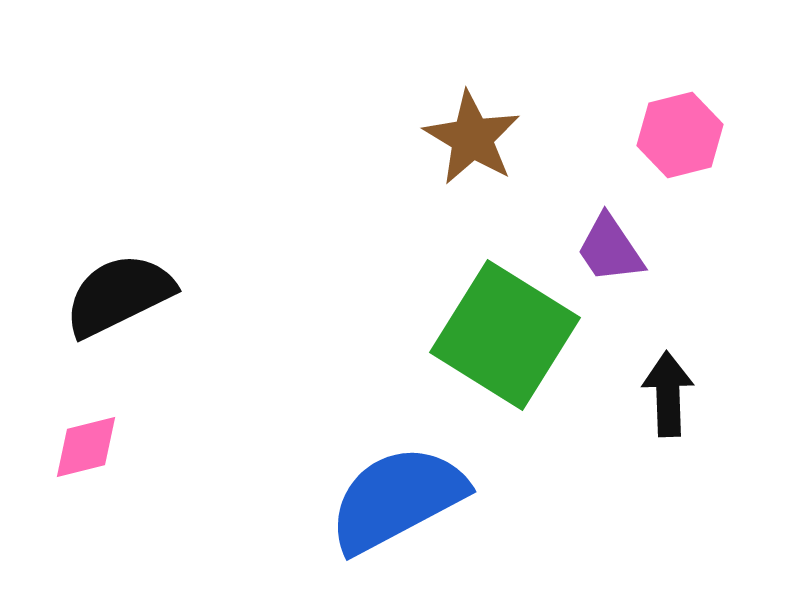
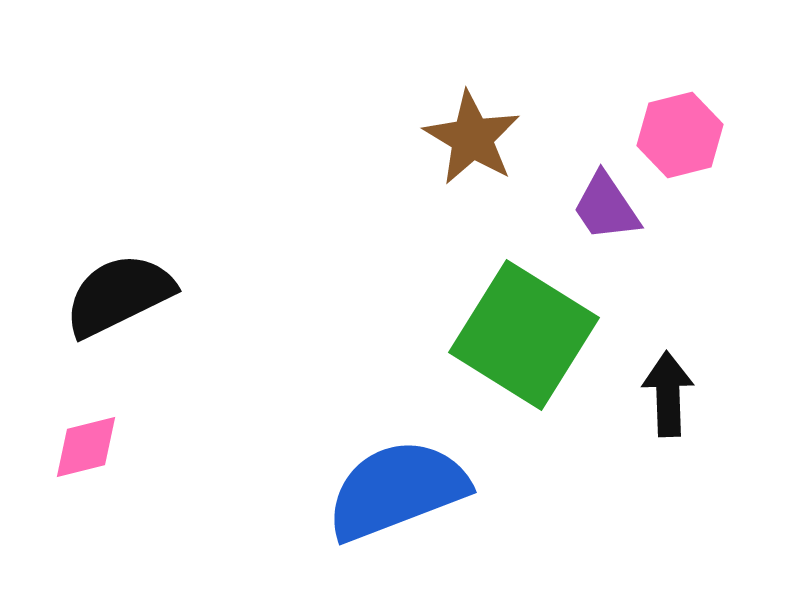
purple trapezoid: moved 4 px left, 42 px up
green square: moved 19 px right
blue semicircle: moved 9 px up; rotated 7 degrees clockwise
